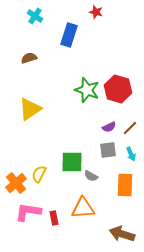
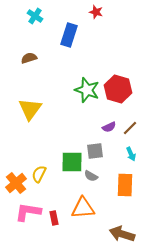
yellow triangle: rotated 20 degrees counterclockwise
gray square: moved 13 px left, 1 px down
